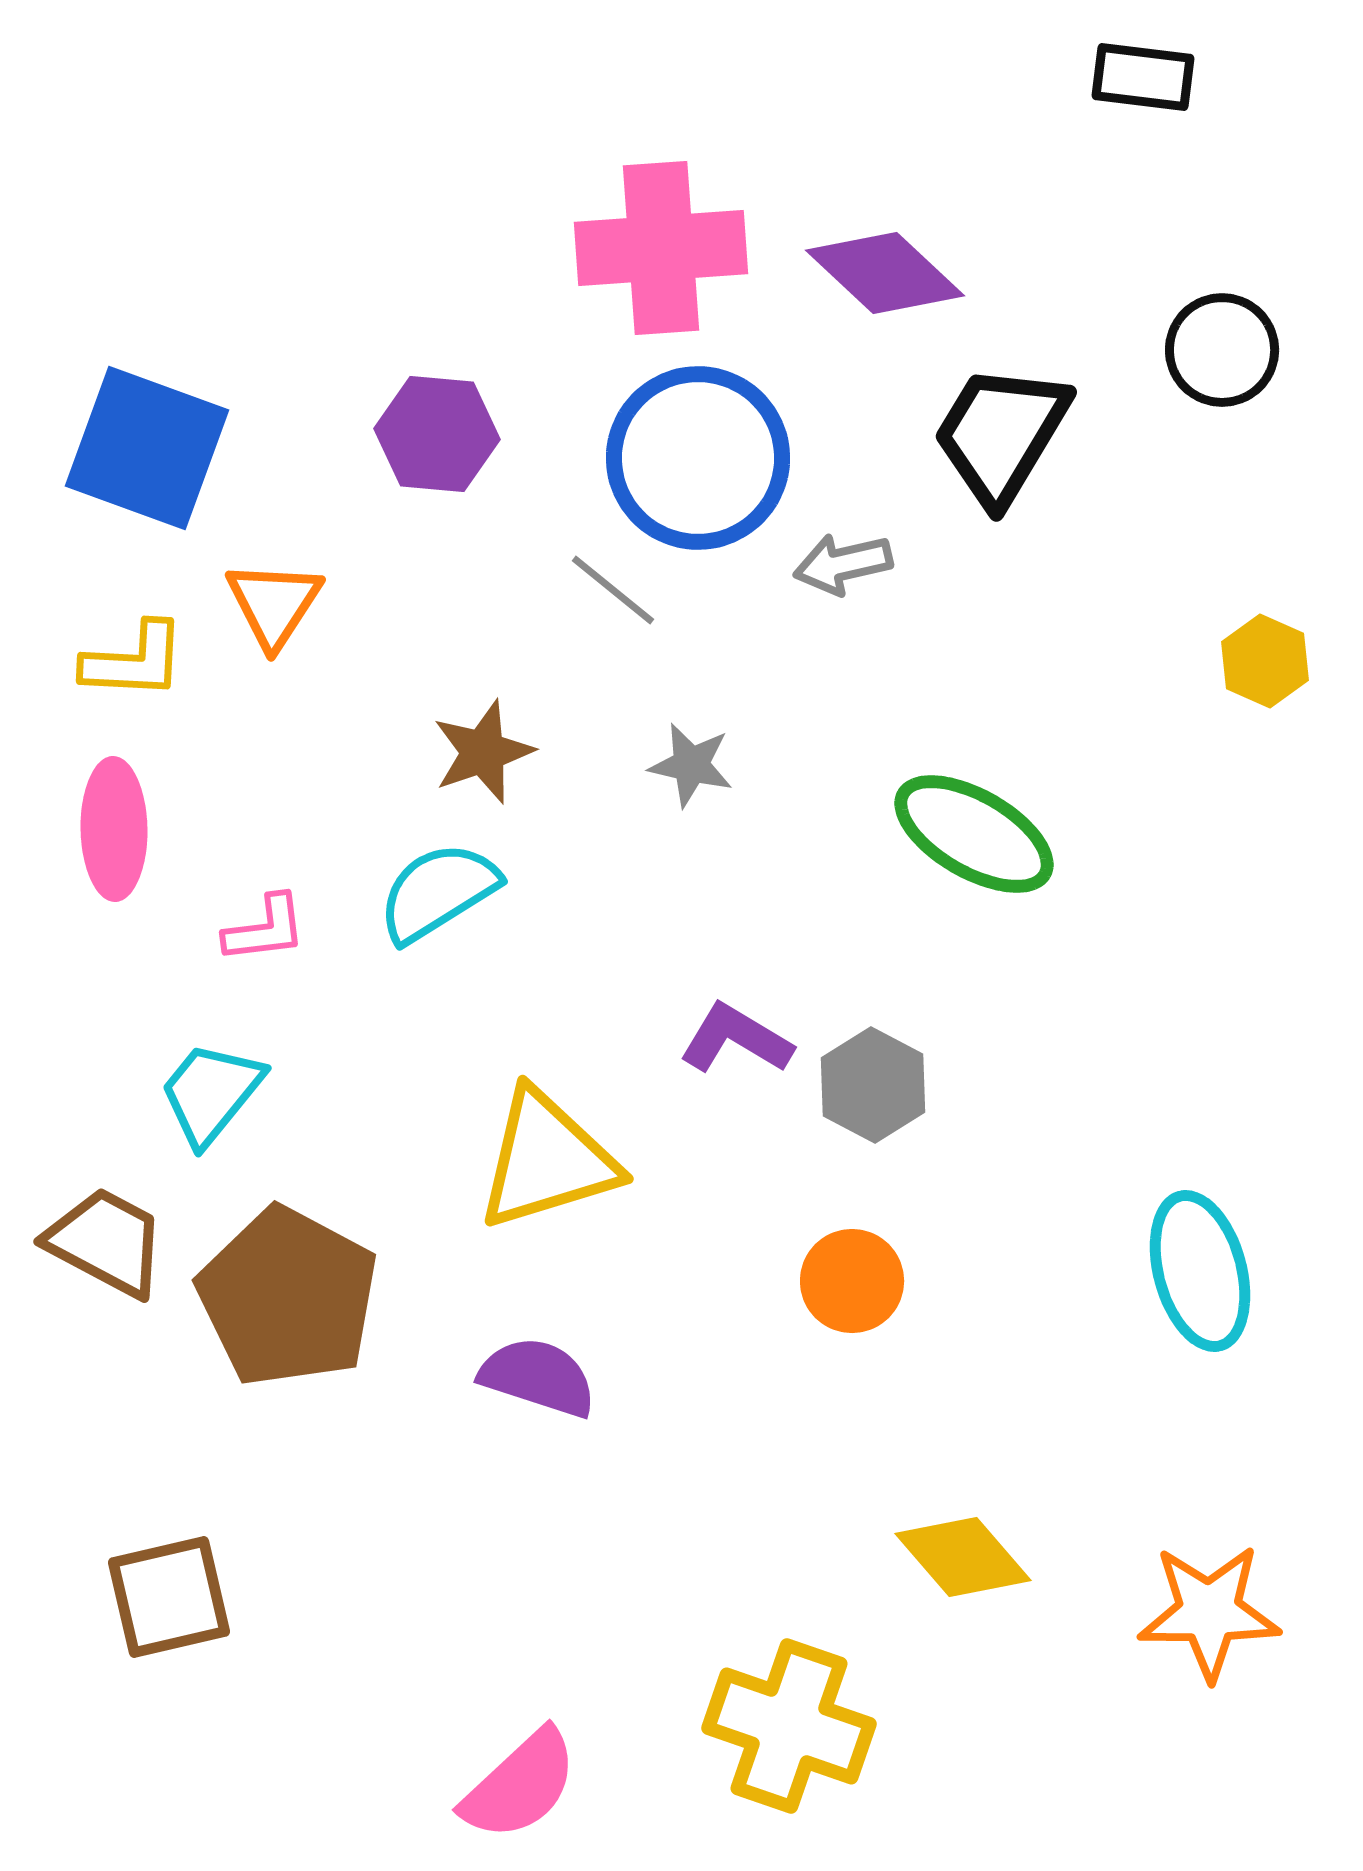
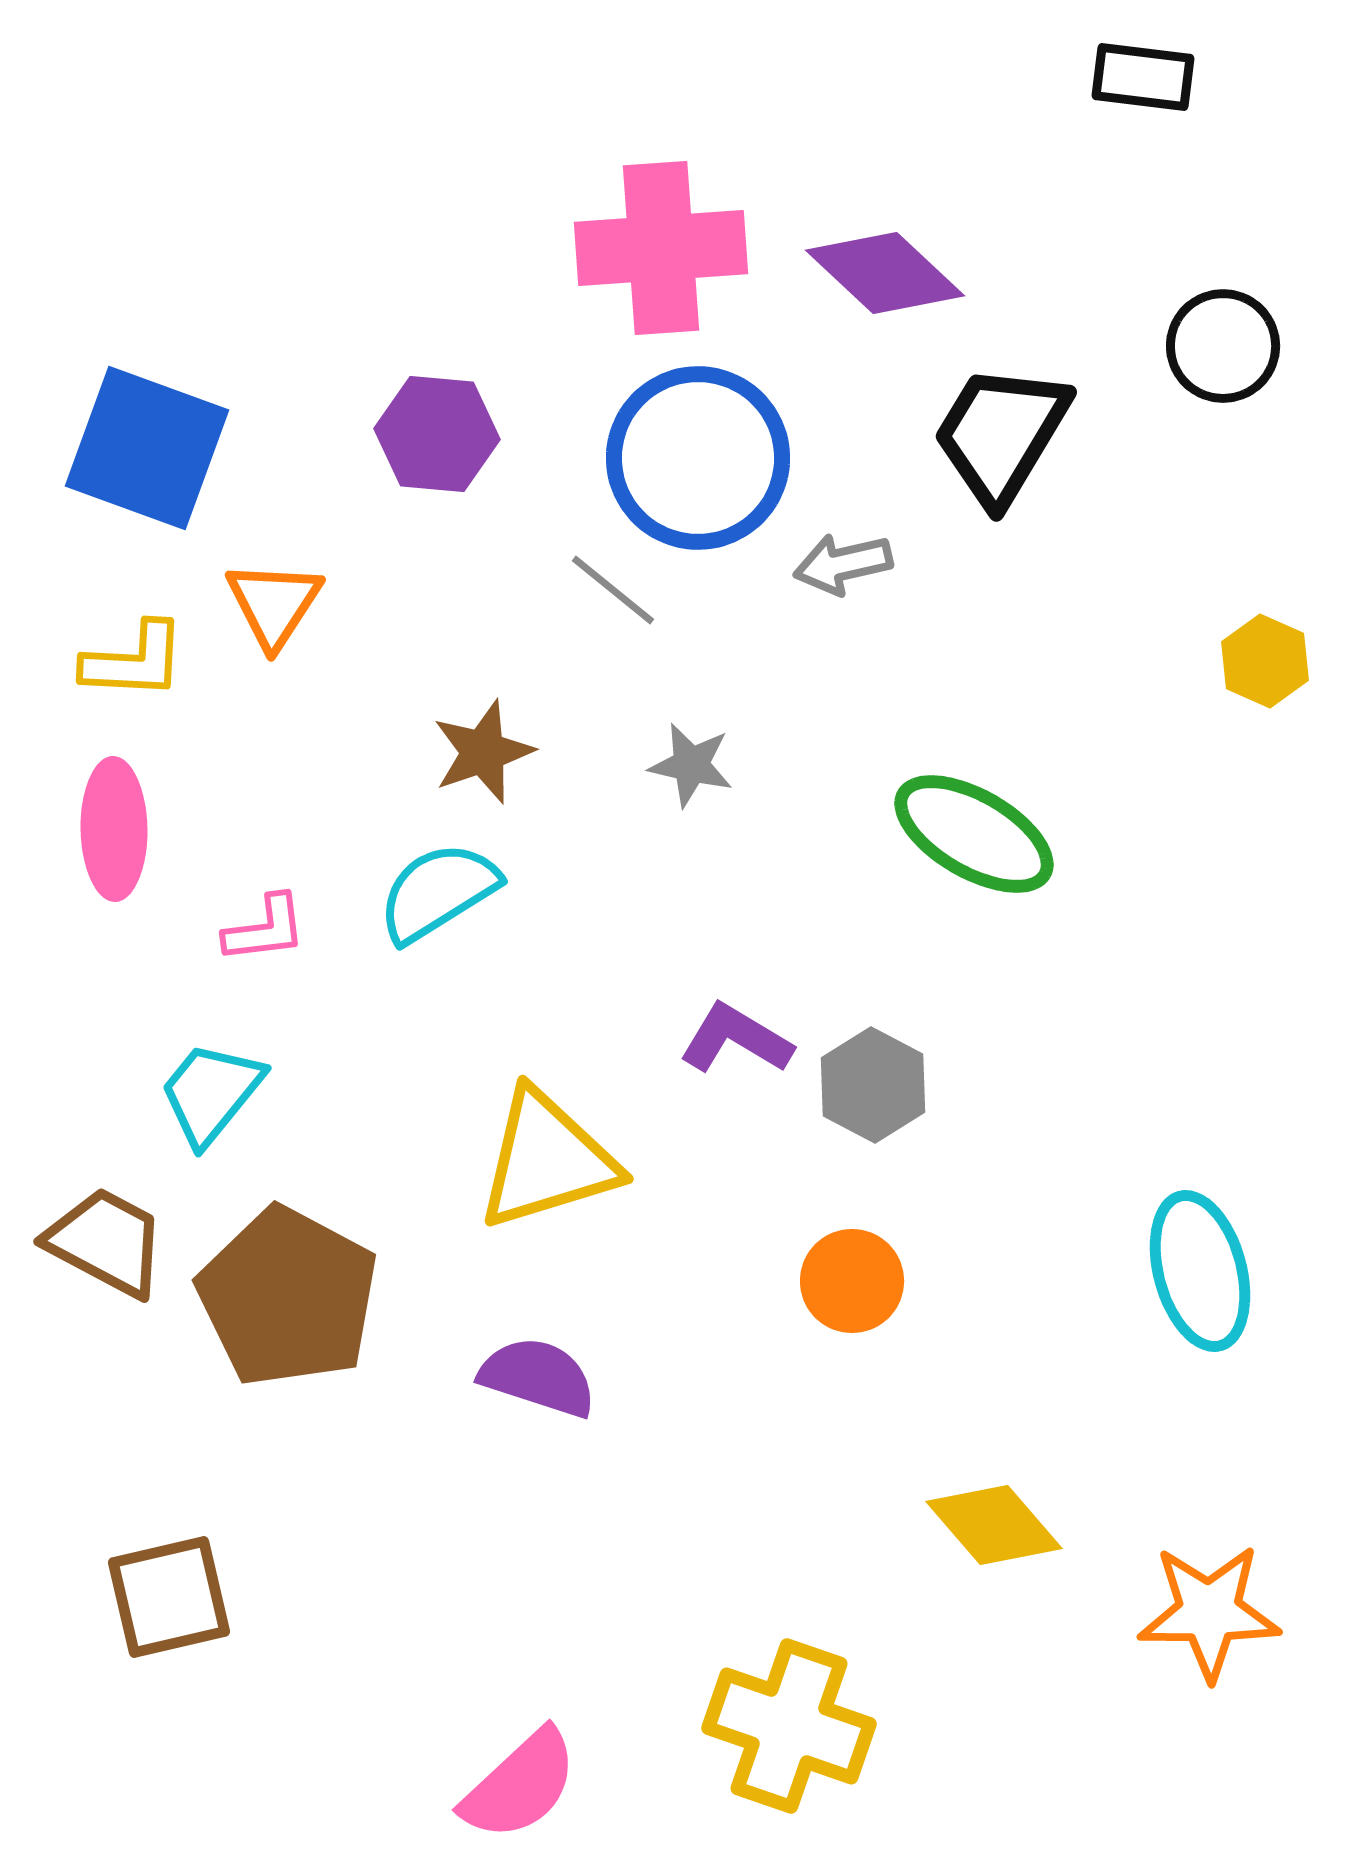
black circle: moved 1 px right, 4 px up
yellow diamond: moved 31 px right, 32 px up
